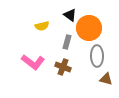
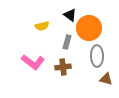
brown cross: rotated 28 degrees counterclockwise
